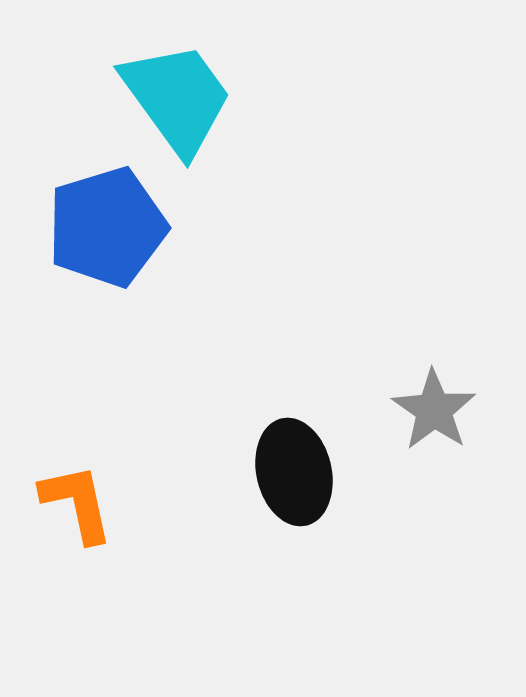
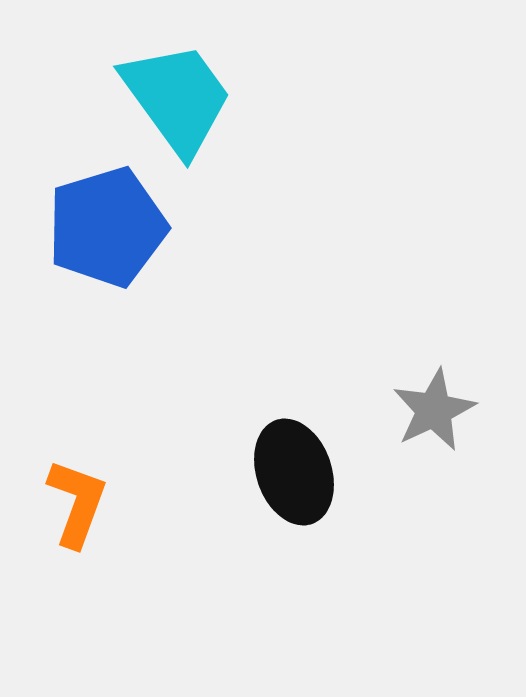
gray star: rotated 12 degrees clockwise
black ellipse: rotated 6 degrees counterclockwise
orange L-shape: rotated 32 degrees clockwise
